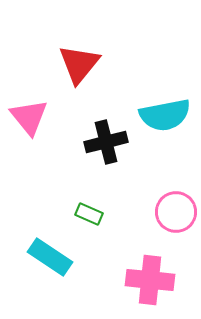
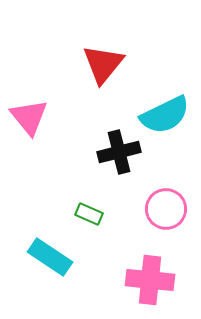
red triangle: moved 24 px right
cyan semicircle: rotated 15 degrees counterclockwise
black cross: moved 13 px right, 10 px down
pink circle: moved 10 px left, 3 px up
